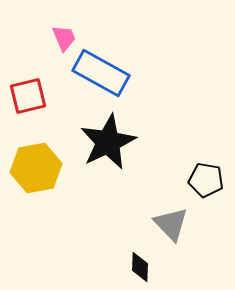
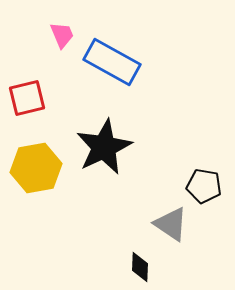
pink trapezoid: moved 2 px left, 3 px up
blue rectangle: moved 11 px right, 11 px up
red square: moved 1 px left, 2 px down
black star: moved 4 px left, 5 px down
black pentagon: moved 2 px left, 6 px down
gray triangle: rotated 12 degrees counterclockwise
